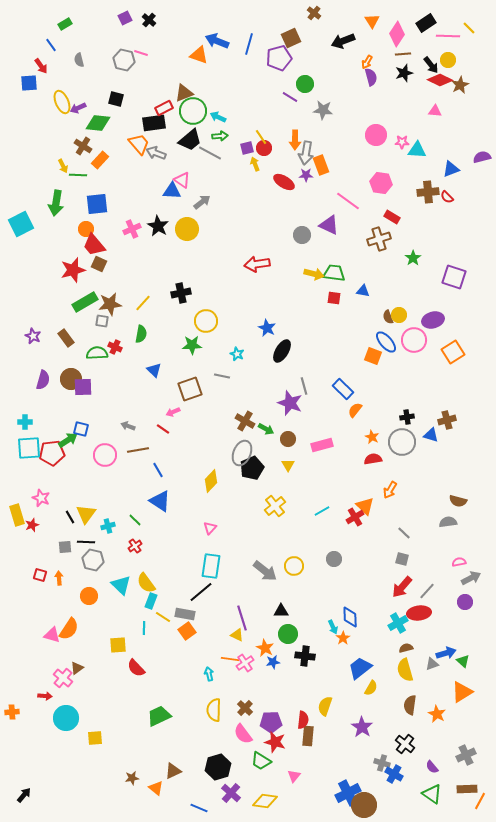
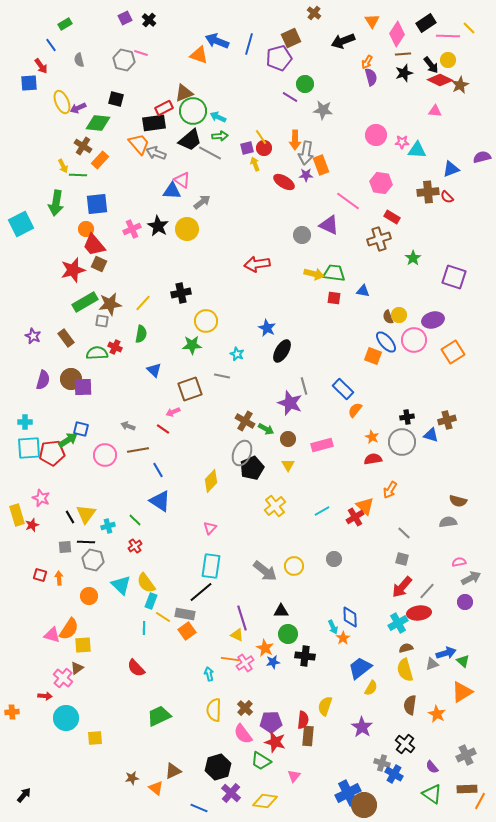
yellow square at (118, 645): moved 35 px left
